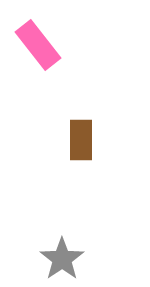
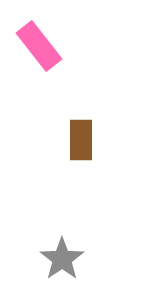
pink rectangle: moved 1 px right, 1 px down
